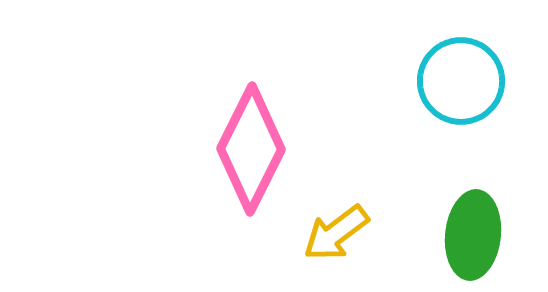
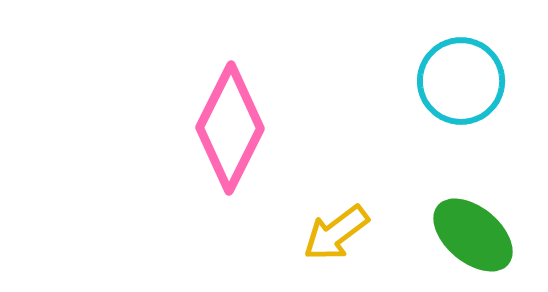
pink diamond: moved 21 px left, 21 px up
green ellipse: rotated 56 degrees counterclockwise
